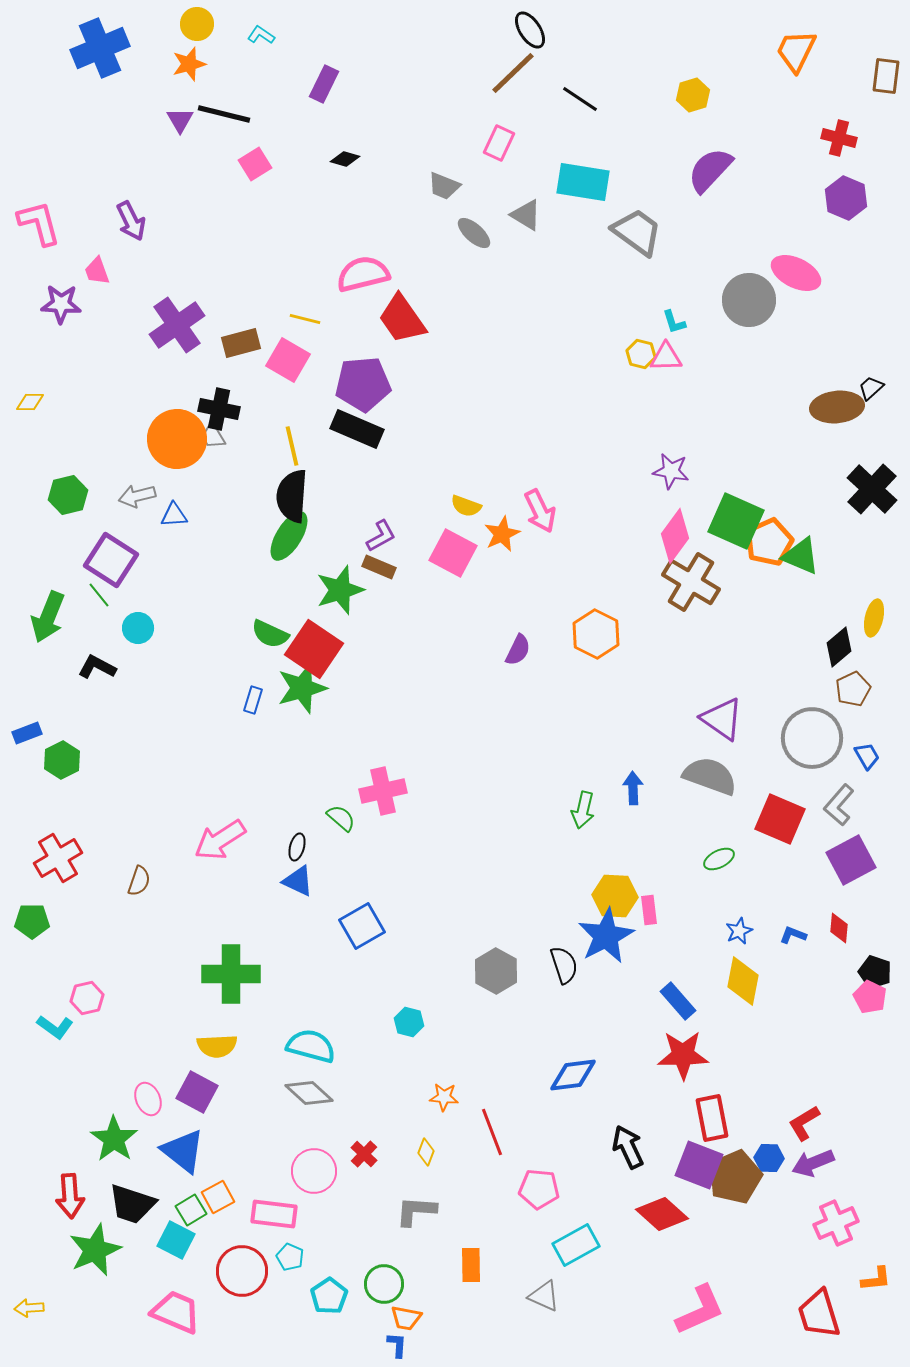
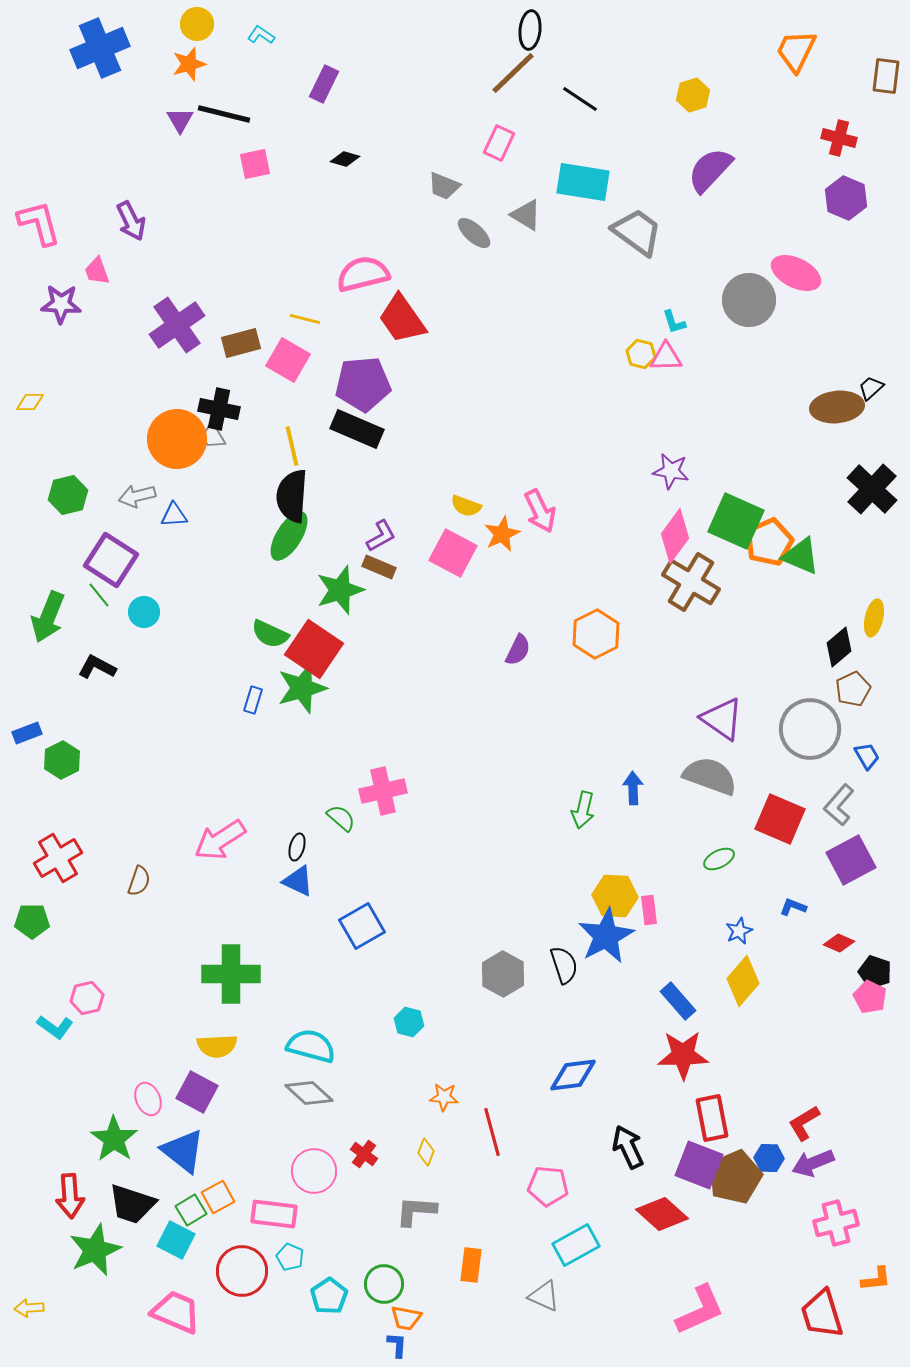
black ellipse at (530, 30): rotated 39 degrees clockwise
pink square at (255, 164): rotated 20 degrees clockwise
cyan circle at (138, 628): moved 6 px right, 16 px up
orange hexagon at (596, 634): rotated 6 degrees clockwise
gray circle at (812, 738): moved 2 px left, 9 px up
red diamond at (839, 928): moved 15 px down; rotated 72 degrees counterclockwise
blue L-shape at (793, 935): moved 28 px up
gray hexagon at (496, 971): moved 7 px right, 3 px down
yellow diamond at (743, 981): rotated 30 degrees clockwise
red line at (492, 1132): rotated 6 degrees clockwise
red cross at (364, 1154): rotated 8 degrees counterclockwise
pink pentagon at (539, 1189): moved 9 px right, 3 px up
pink cross at (836, 1223): rotated 9 degrees clockwise
orange rectangle at (471, 1265): rotated 8 degrees clockwise
red trapezoid at (819, 1314): moved 3 px right
